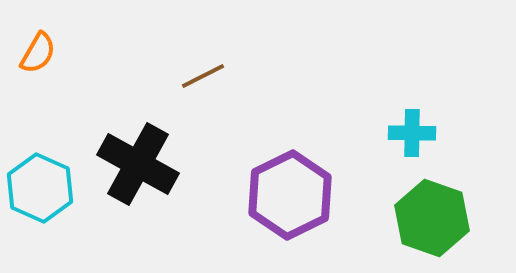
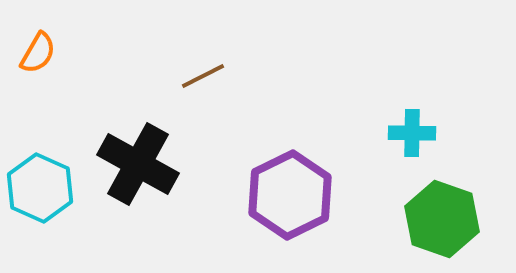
green hexagon: moved 10 px right, 1 px down
